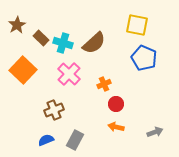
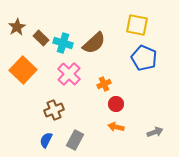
brown star: moved 2 px down
blue semicircle: rotated 42 degrees counterclockwise
